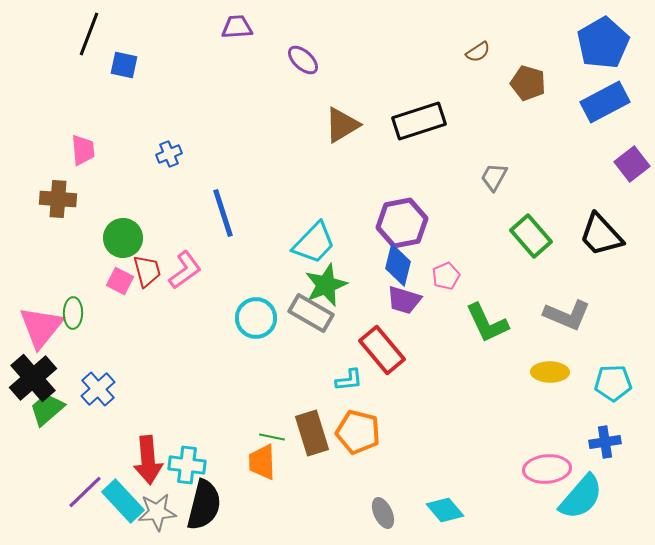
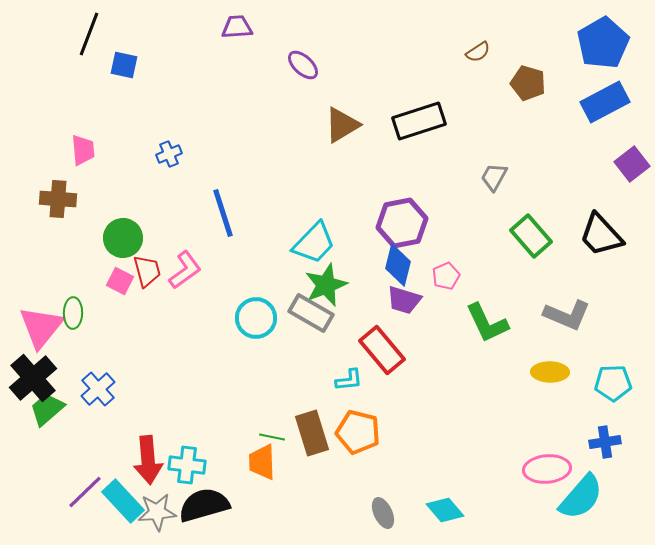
purple ellipse at (303, 60): moved 5 px down
black semicircle at (204, 505): rotated 120 degrees counterclockwise
